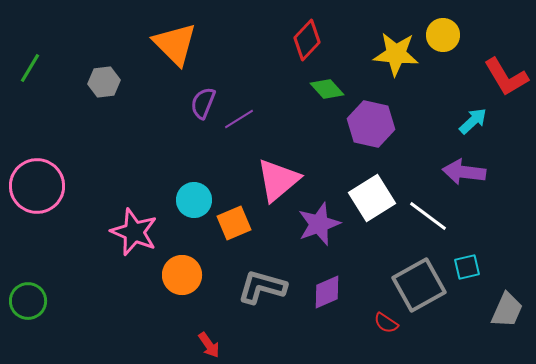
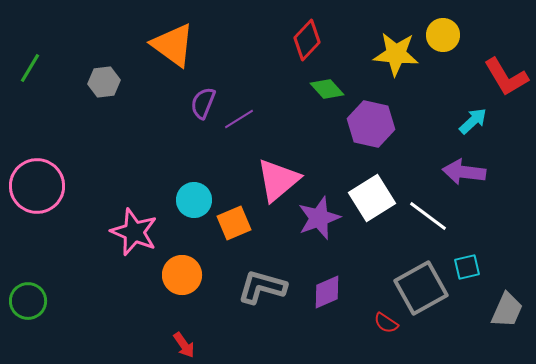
orange triangle: moved 2 px left, 1 px down; rotated 9 degrees counterclockwise
purple star: moved 6 px up
gray square: moved 2 px right, 3 px down
red arrow: moved 25 px left
